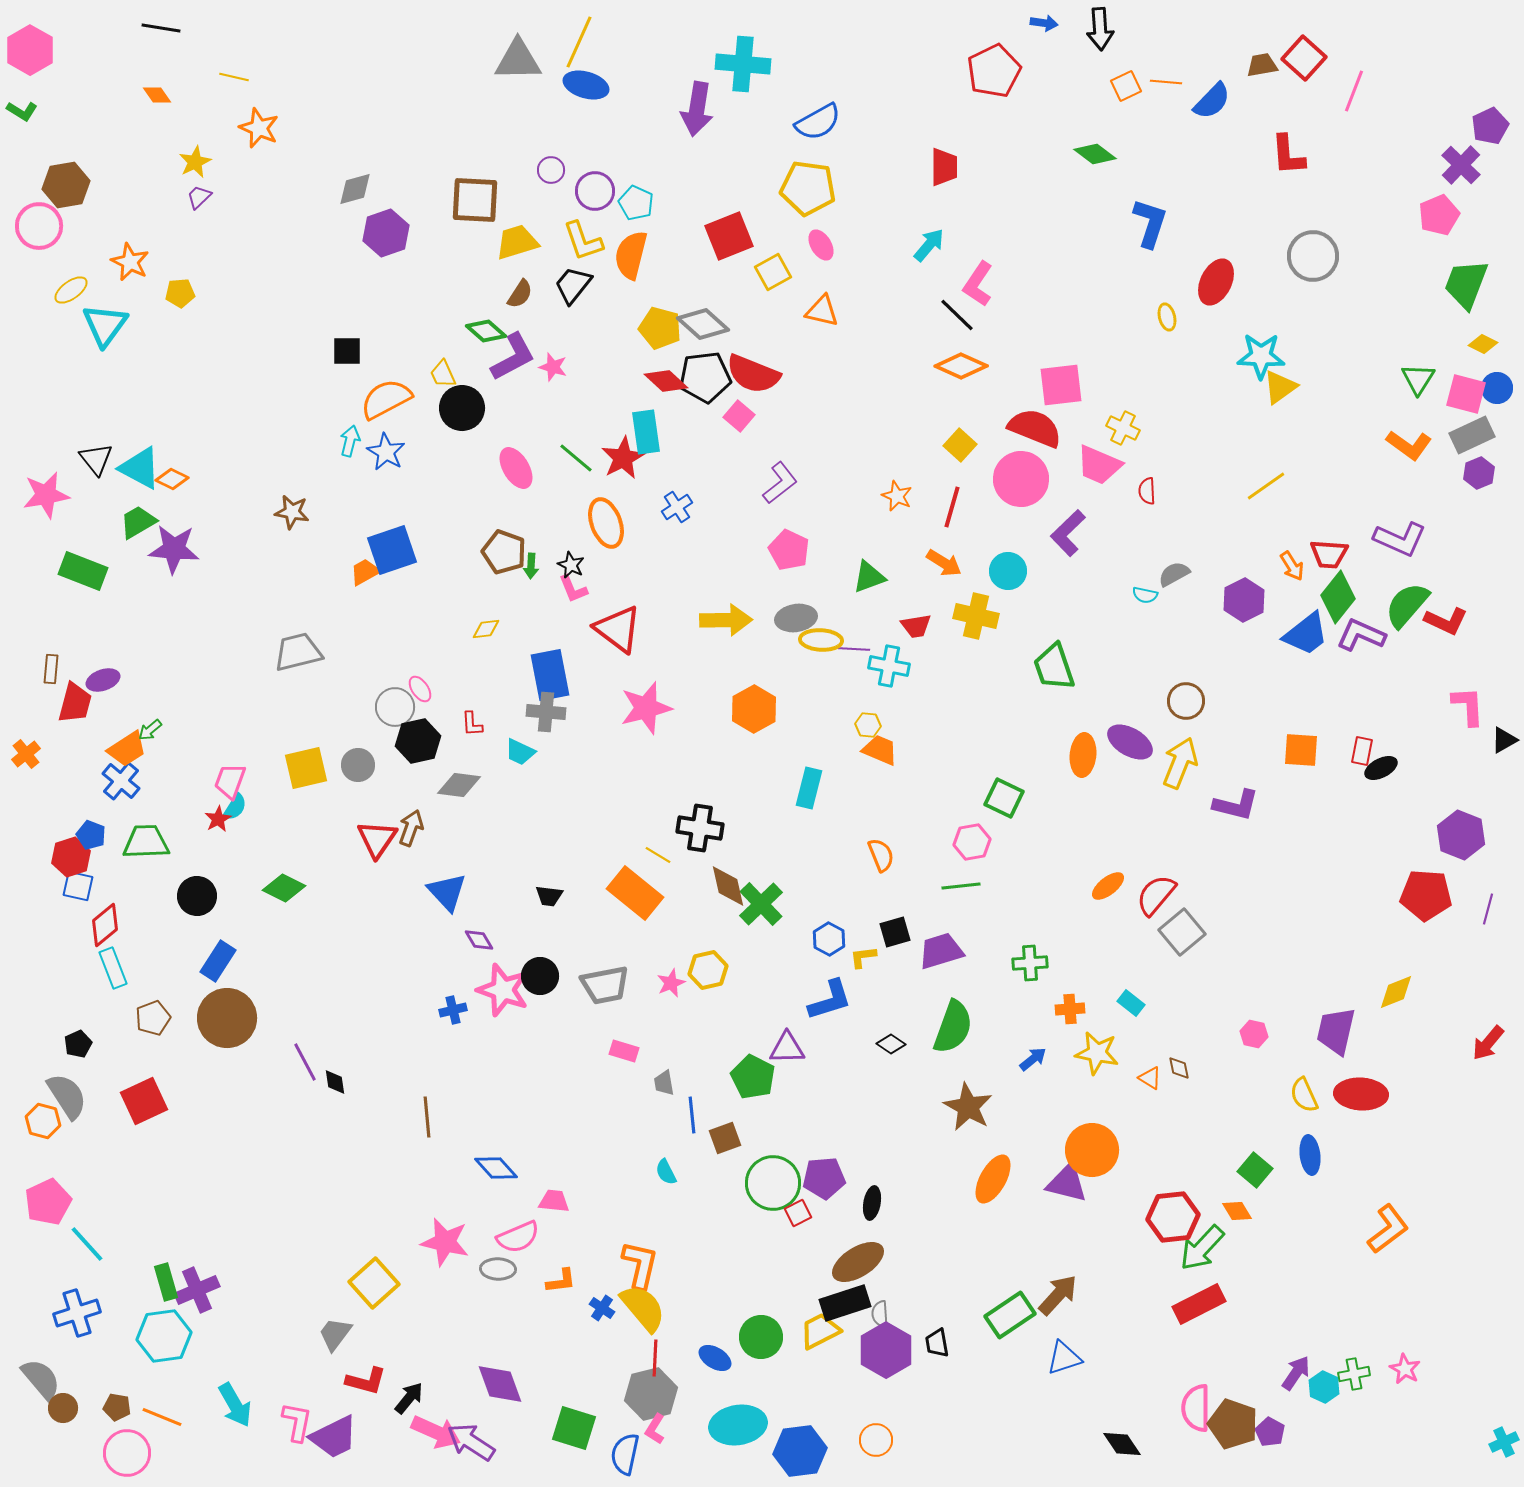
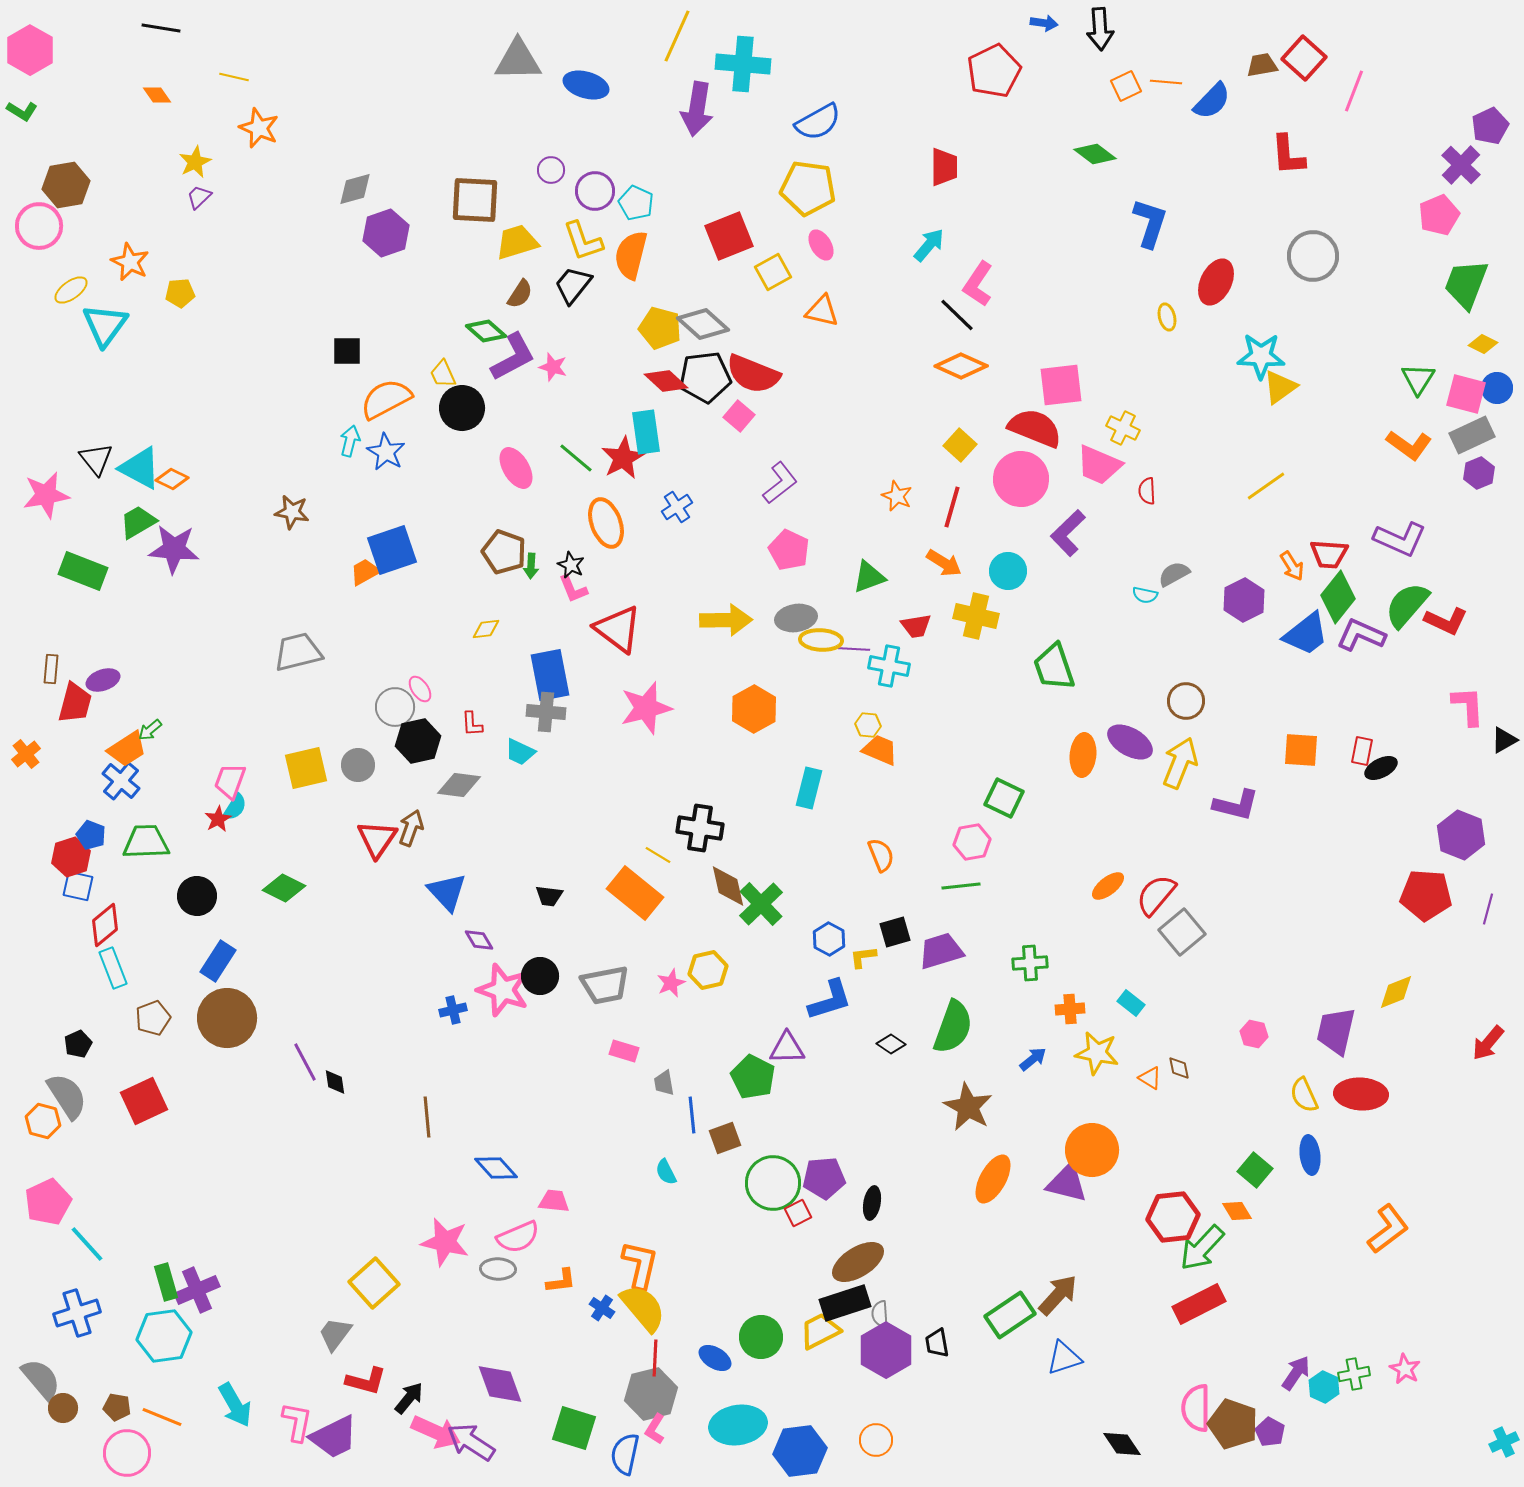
yellow line at (579, 42): moved 98 px right, 6 px up
